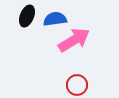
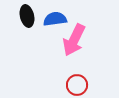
black ellipse: rotated 35 degrees counterclockwise
pink arrow: rotated 148 degrees clockwise
